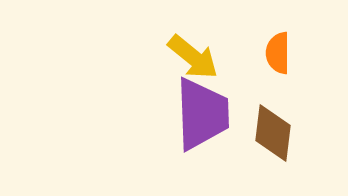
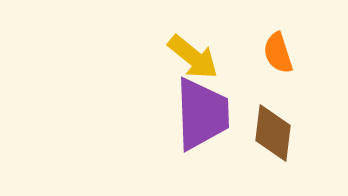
orange semicircle: rotated 18 degrees counterclockwise
